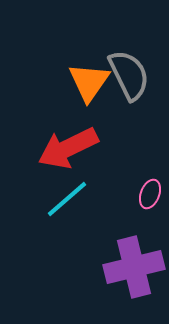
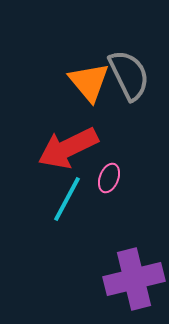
orange triangle: rotated 15 degrees counterclockwise
pink ellipse: moved 41 px left, 16 px up
cyan line: rotated 21 degrees counterclockwise
purple cross: moved 12 px down
